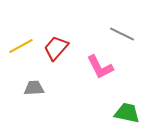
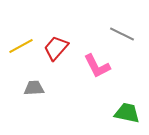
pink L-shape: moved 3 px left, 1 px up
